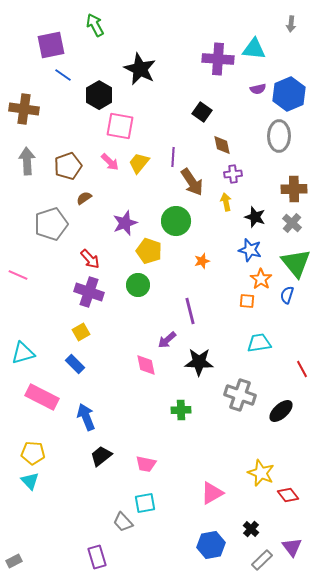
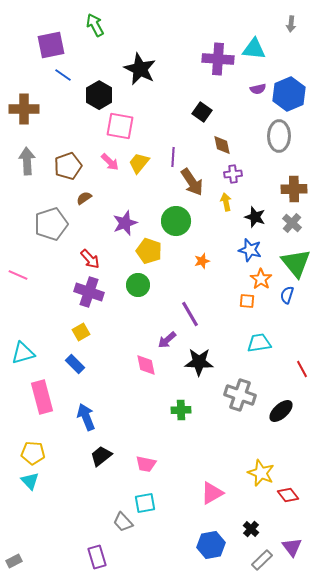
brown cross at (24, 109): rotated 8 degrees counterclockwise
purple line at (190, 311): moved 3 px down; rotated 16 degrees counterclockwise
pink rectangle at (42, 397): rotated 48 degrees clockwise
